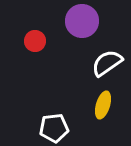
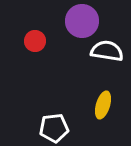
white semicircle: moved 12 px up; rotated 44 degrees clockwise
